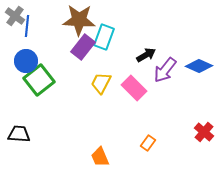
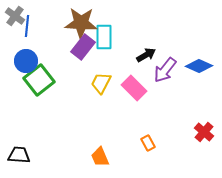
brown star: moved 2 px right, 3 px down
cyan rectangle: rotated 20 degrees counterclockwise
black trapezoid: moved 21 px down
orange rectangle: rotated 63 degrees counterclockwise
